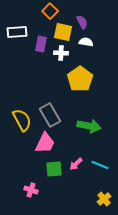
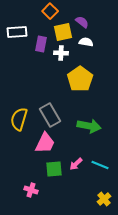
purple semicircle: rotated 24 degrees counterclockwise
yellow square: rotated 24 degrees counterclockwise
yellow semicircle: moved 3 px left, 1 px up; rotated 135 degrees counterclockwise
